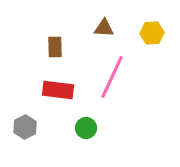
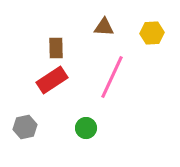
brown triangle: moved 1 px up
brown rectangle: moved 1 px right, 1 px down
red rectangle: moved 6 px left, 10 px up; rotated 40 degrees counterclockwise
gray hexagon: rotated 15 degrees clockwise
